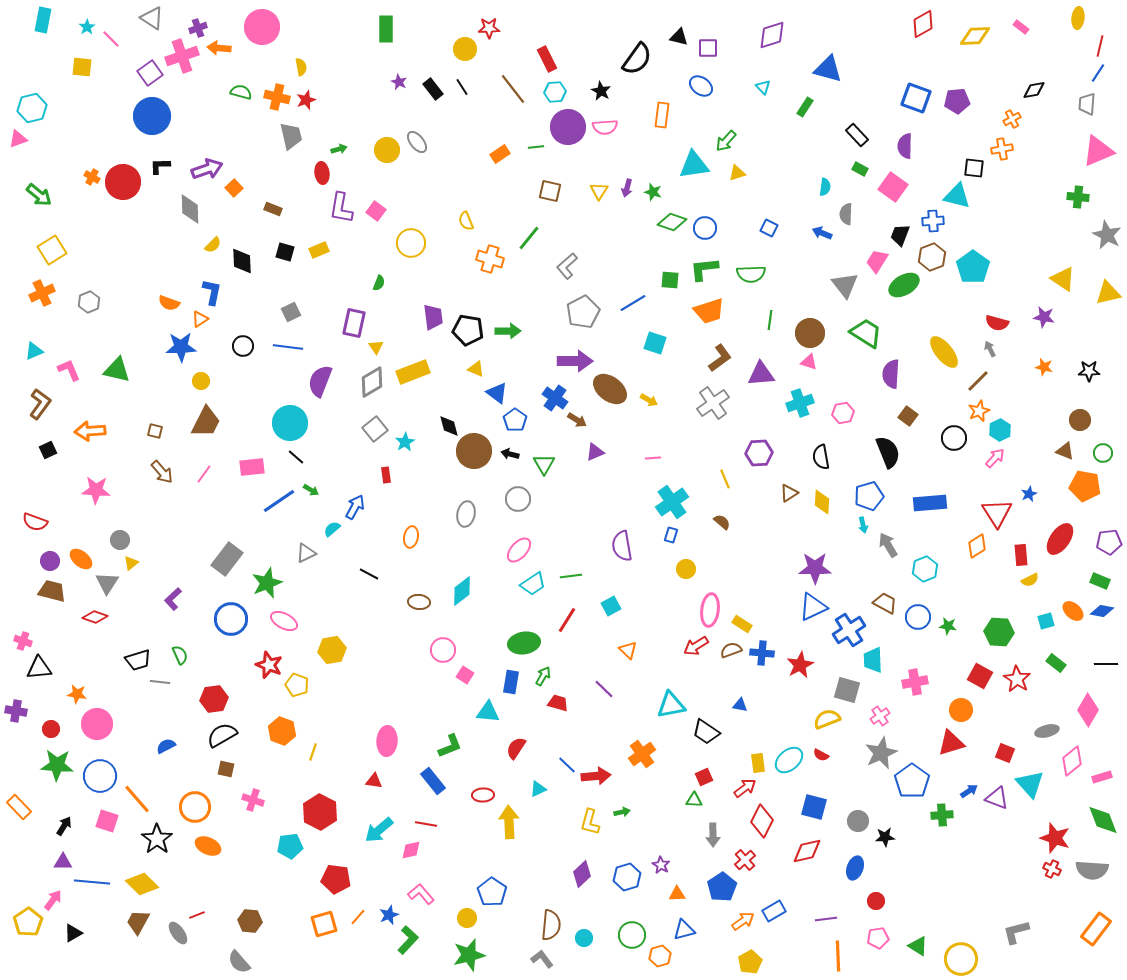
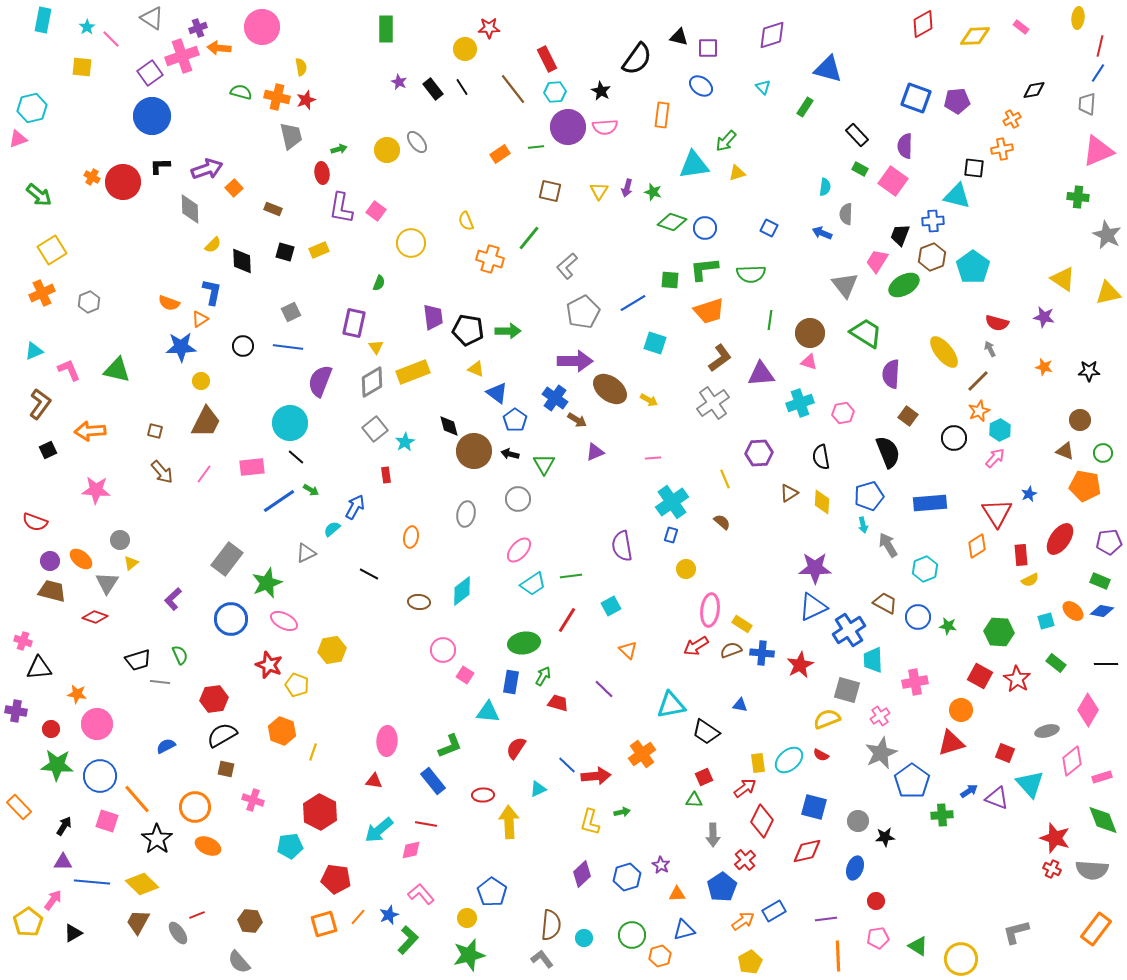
pink square at (893, 187): moved 6 px up
